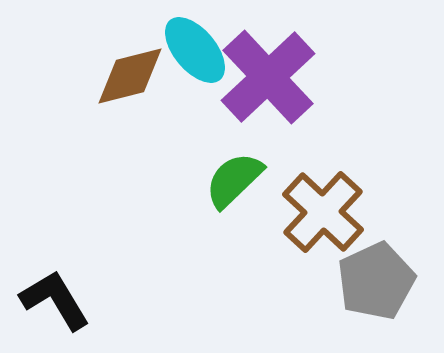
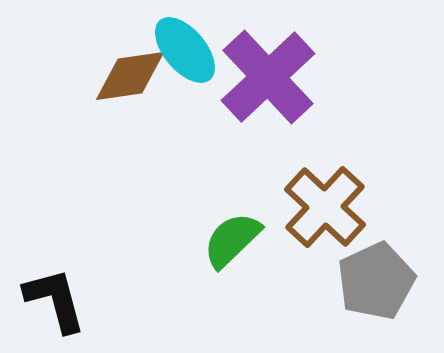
cyan ellipse: moved 10 px left
brown diamond: rotated 6 degrees clockwise
green semicircle: moved 2 px left, 60 px down
brown cross: moved 2 px right, 5 px up
black L-shape: rotated 16 degrees clockwise
